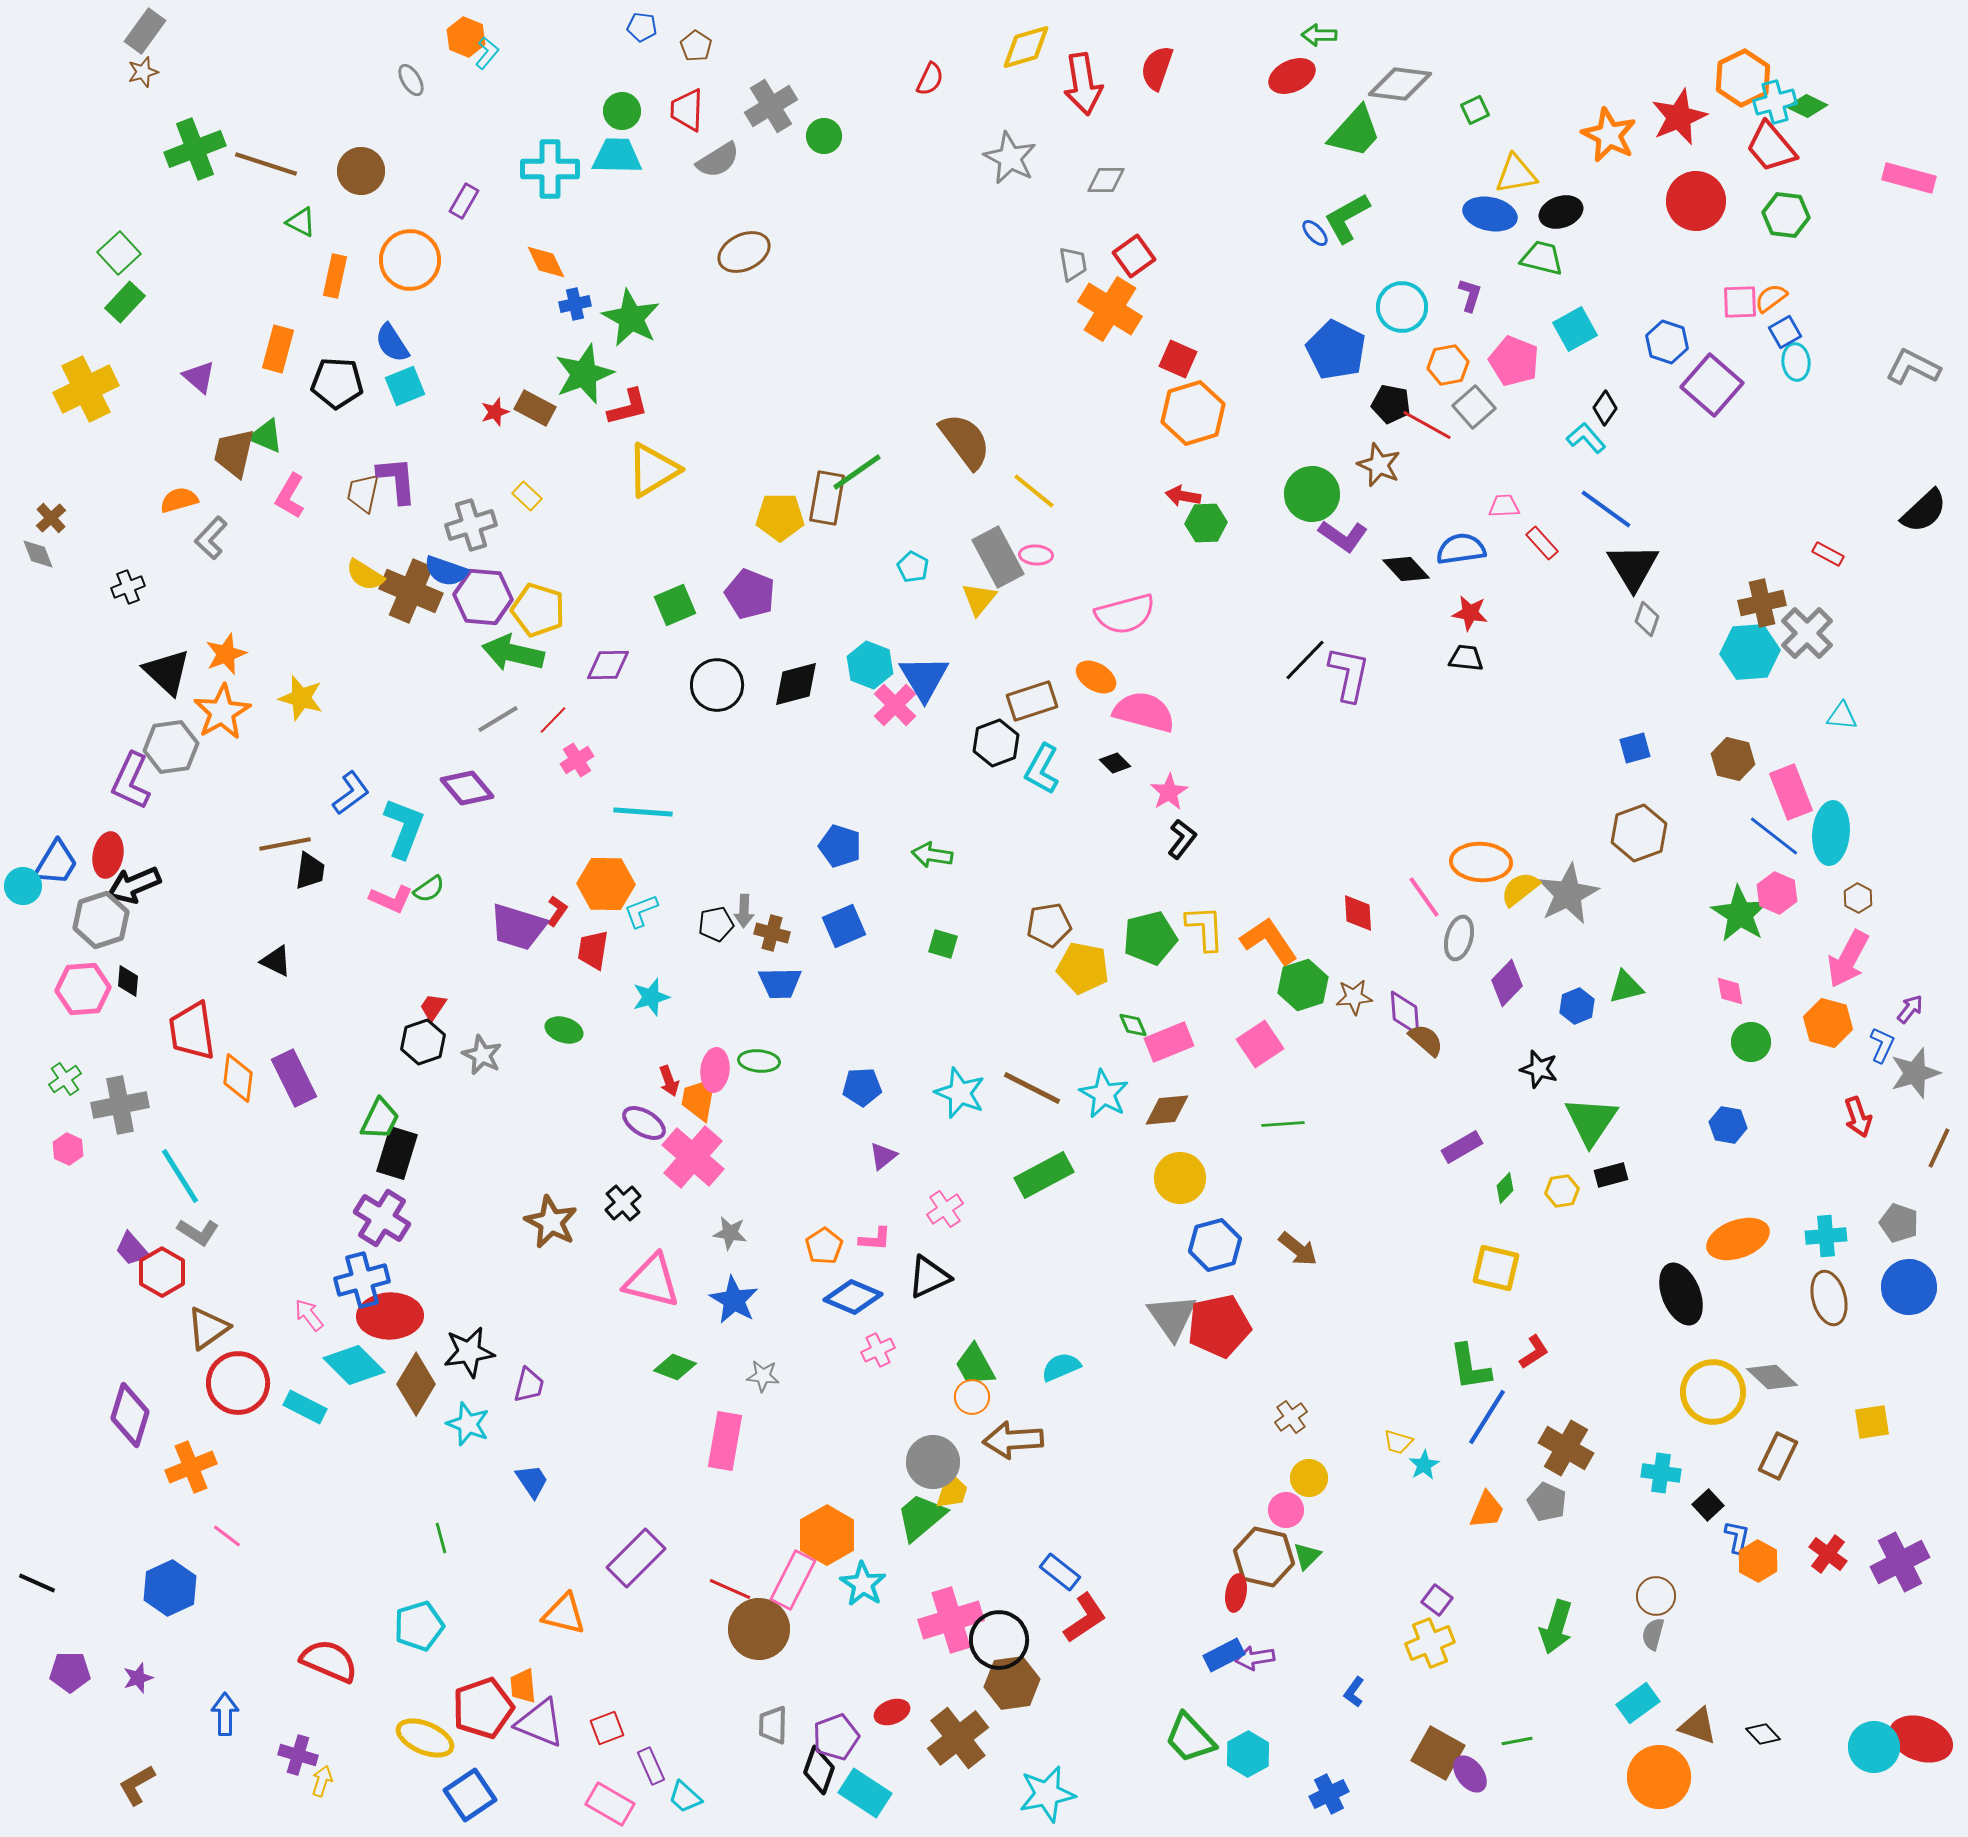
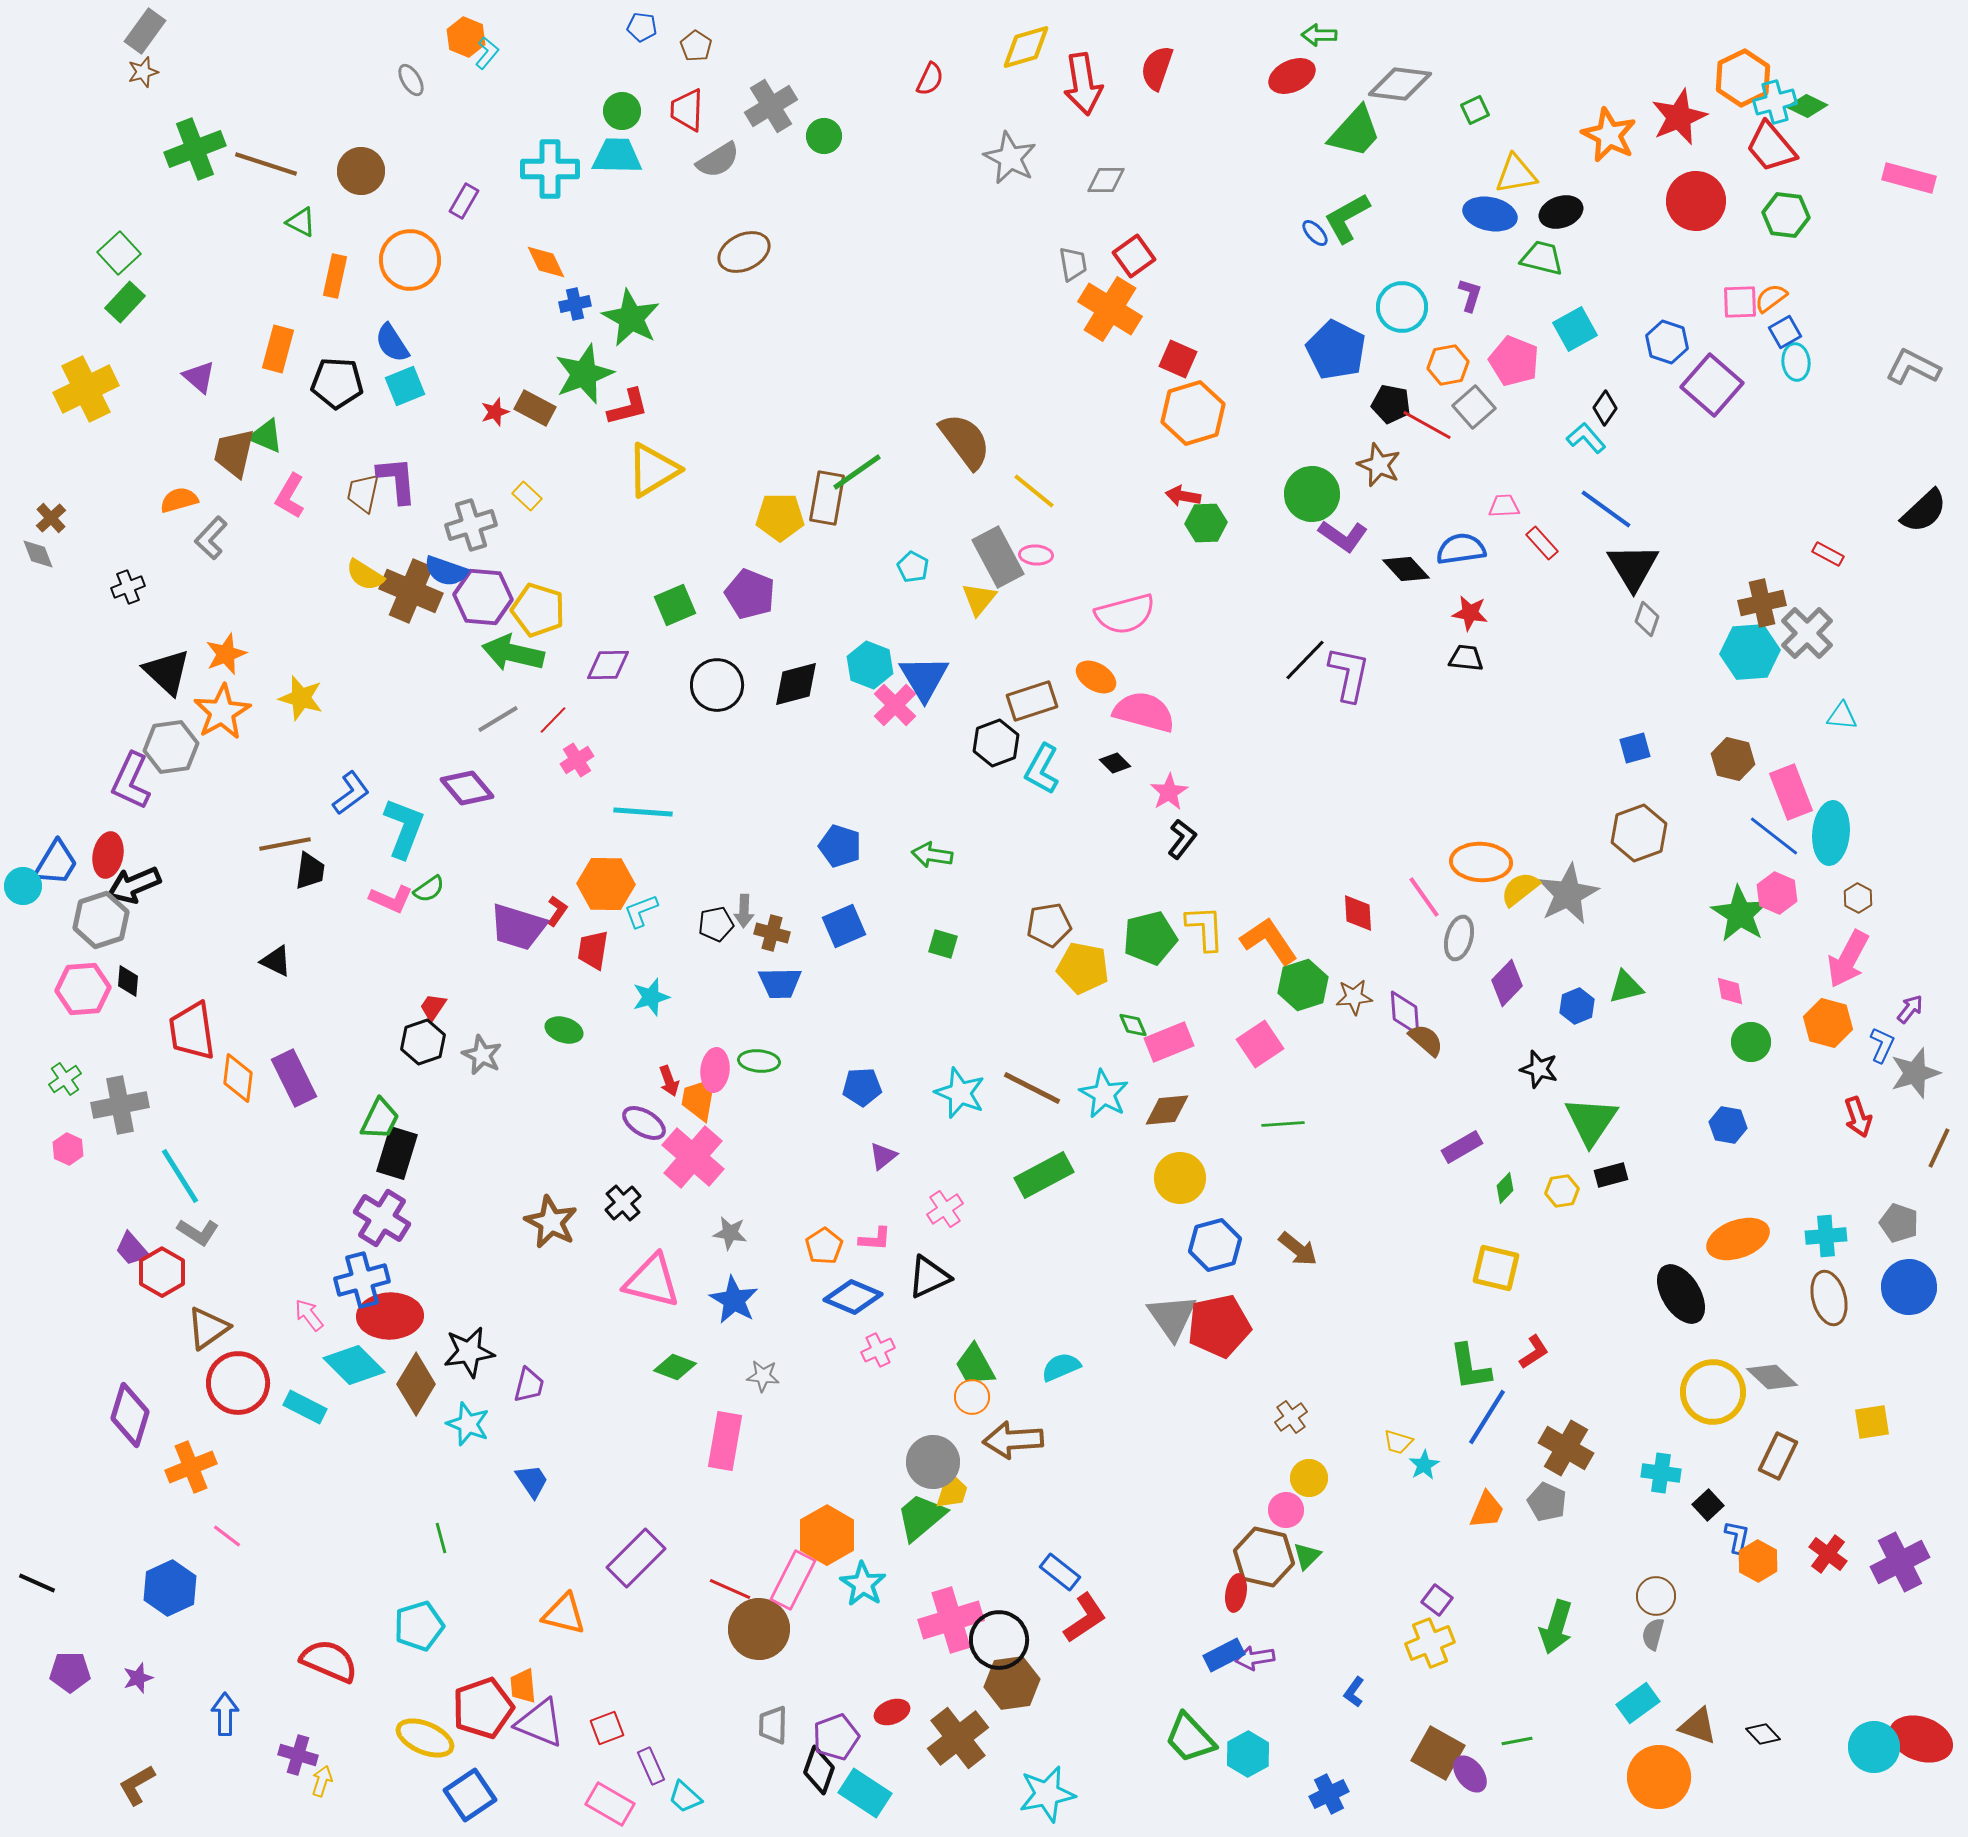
black ellipse at (1681, 1294): rotated 10 degrees counterclockwise
